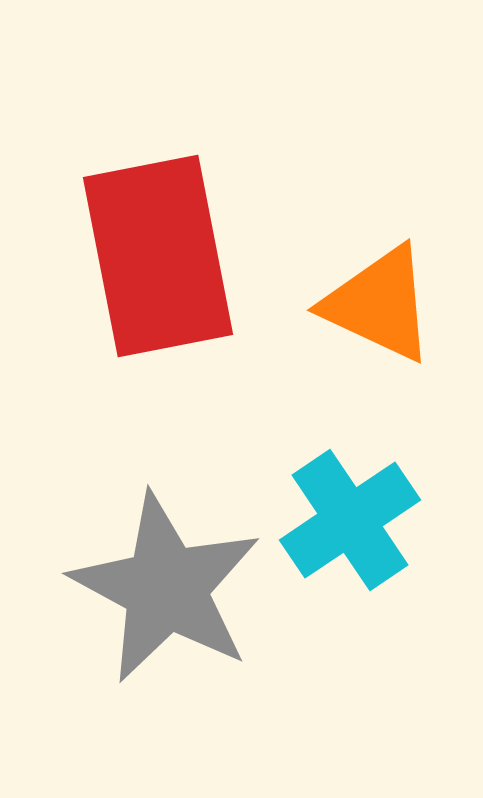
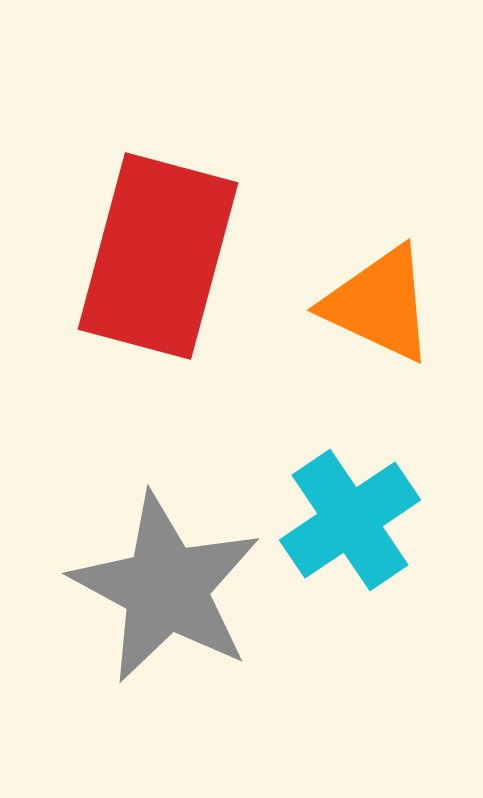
red rectangle: rotated 26 degrees clockwise
